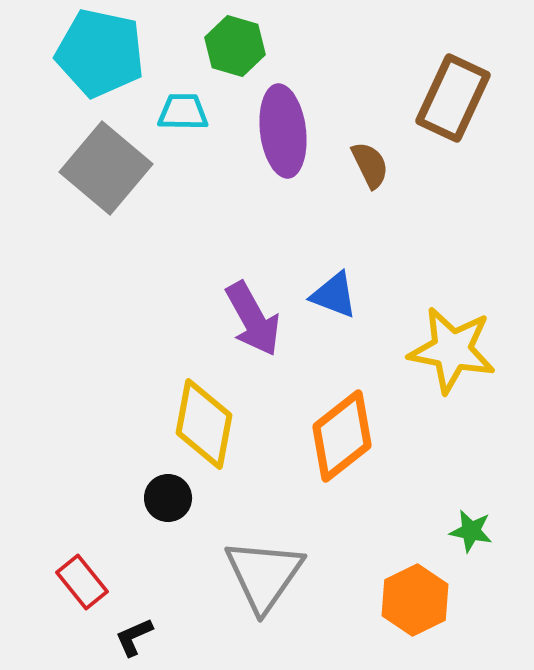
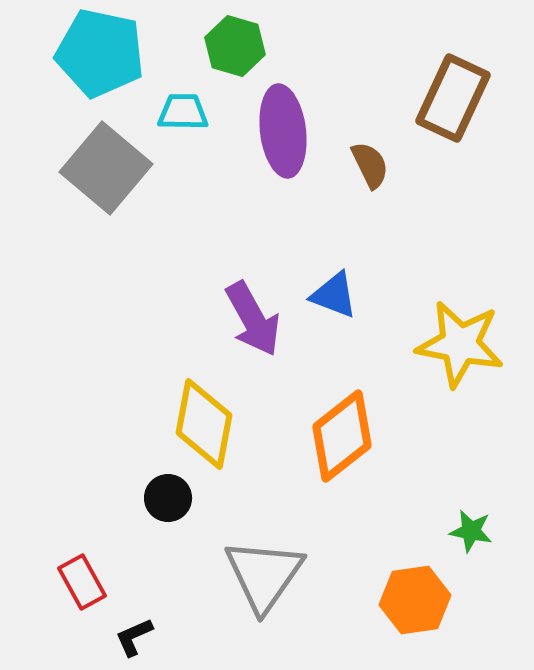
yellow star: moved 8 px right, 6 px up
red rectangle: rotated 10 degrees clockwise
orange hexagon: rotated 18 degrees clockwise
